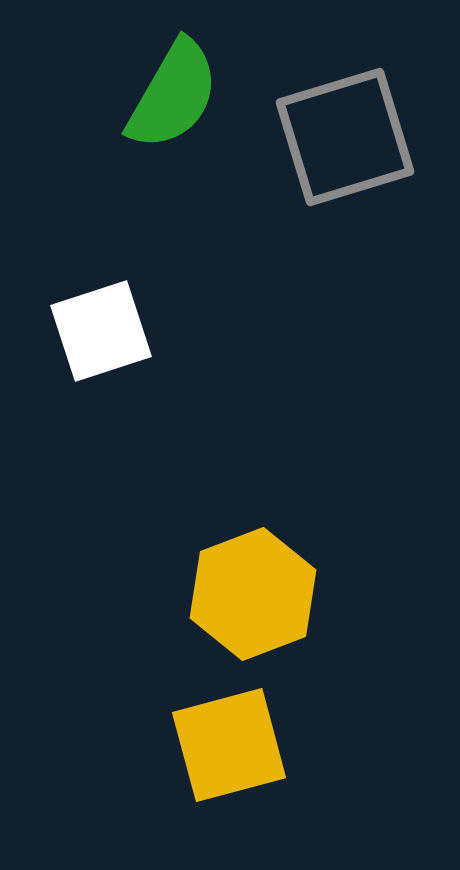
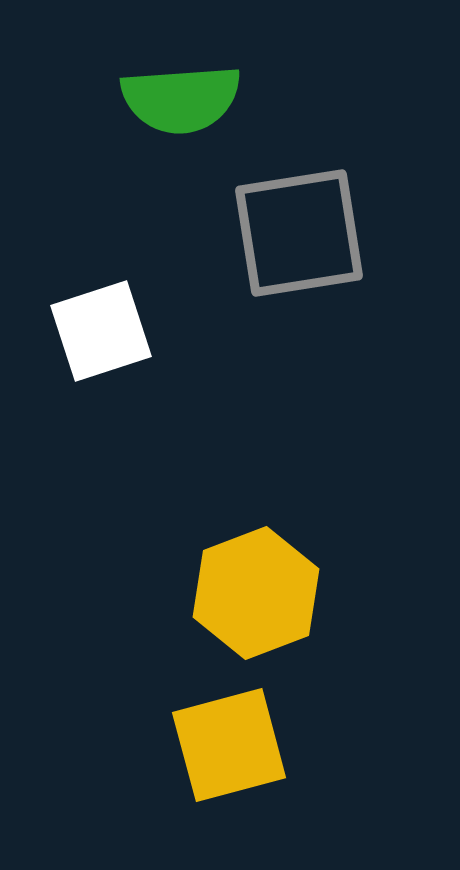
green semicircle: moved 8 px right, 4 px down; rotated 56 degrees clockwise
gray square: moved 46 px left, 96 px down; rotated 8 degrees clockwise
yellow hexagon: moved 3 px right, 1 px up
